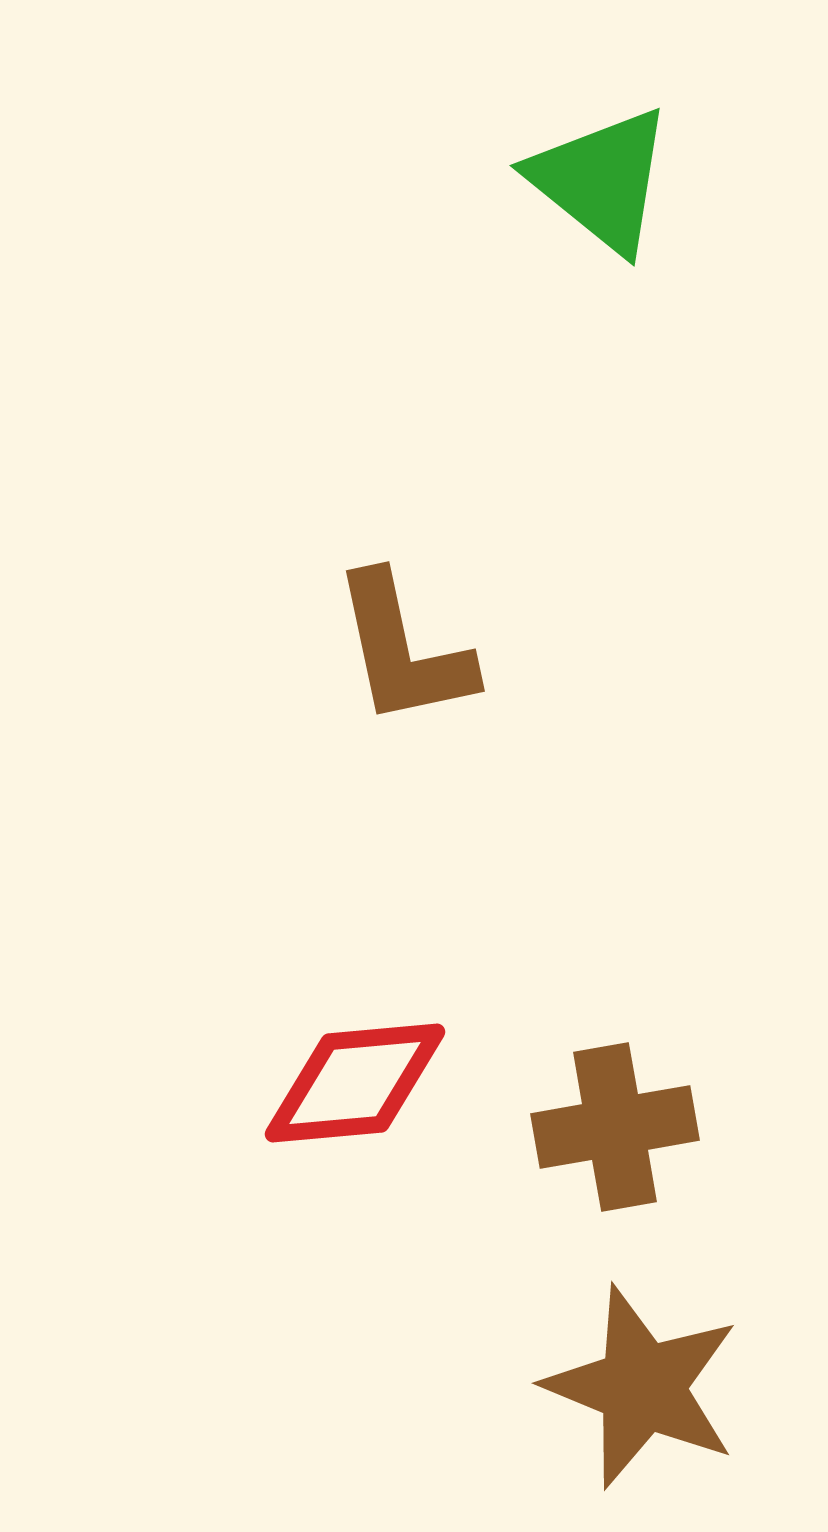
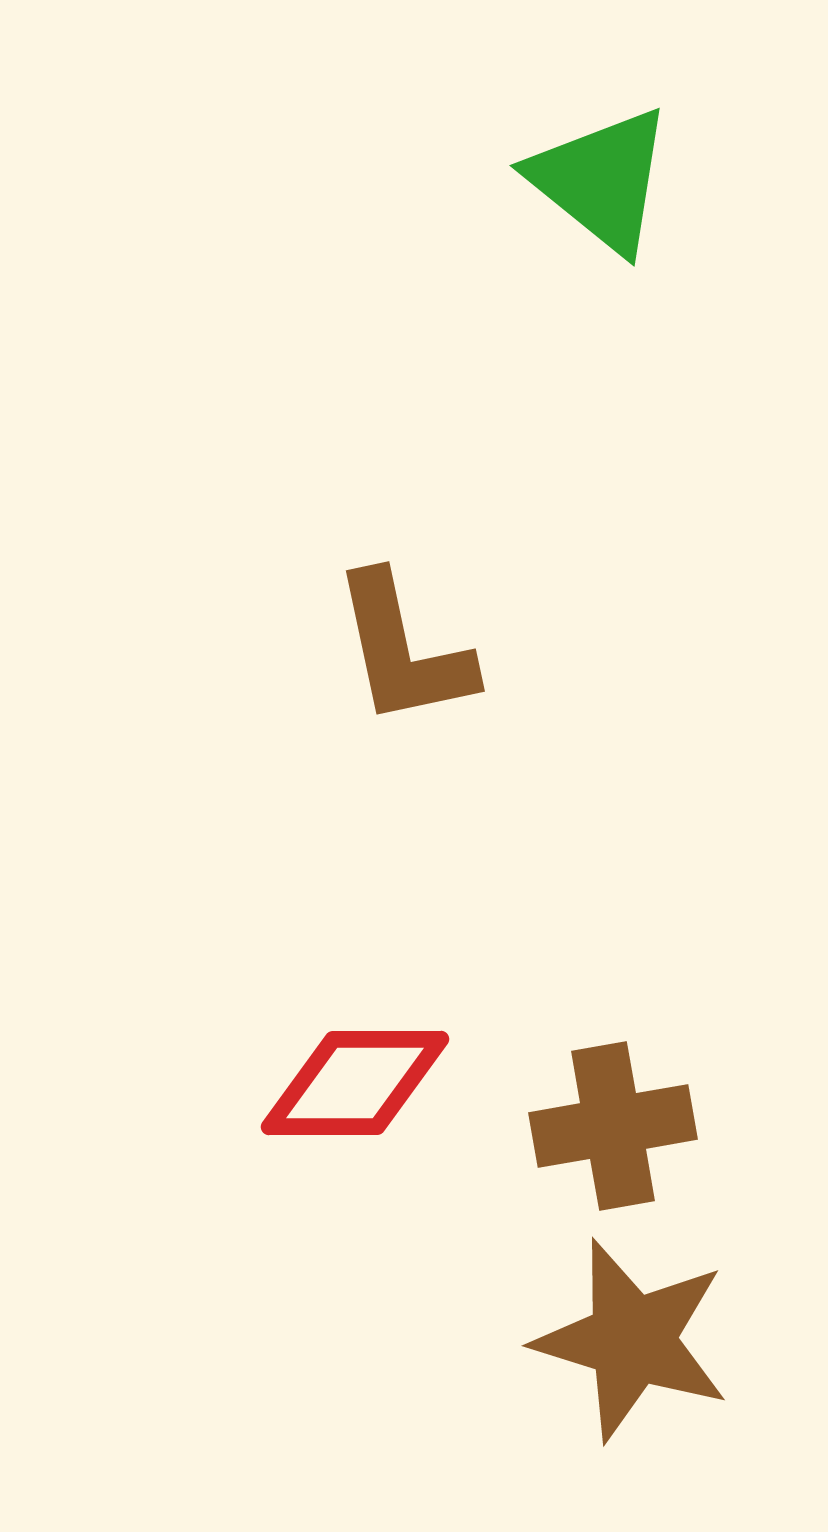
red diamond: rotated 5 degrees clockwise
brown cross: moved 2 px left, 1 px up
brown star: moved 10 px left, 47 px up; rotated 5 degrees counterclockwise
